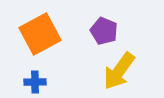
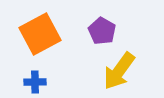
purple pentagon: moved 2 px left; rotated 8 degrees clockwise
